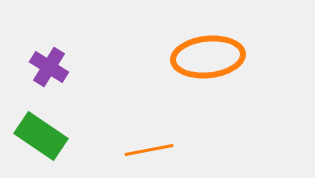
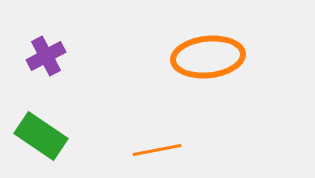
purple cross: moved 3 px left, 11 px up; rotated 30 degrees clockwise
orange line: moved 8 px right
